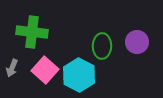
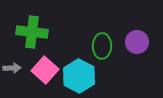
gray arrow: rotated 114 degrees counterclockwise
cyan hexagon: moved 1 px down
